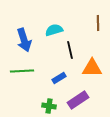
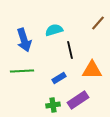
brown line: rotated 42 degrees clockwise
orange triangle: moved 2 px down
green cross: moved 4 px right, 1 px up; rotated 16 degrees counterclockwise
